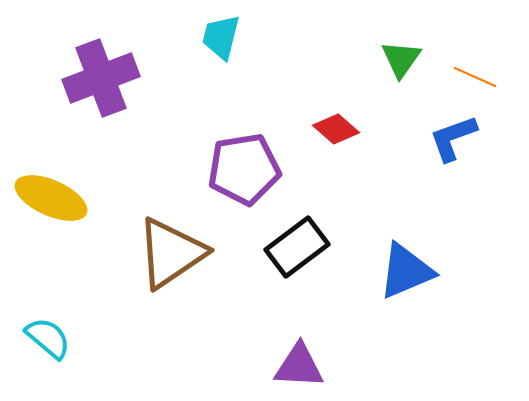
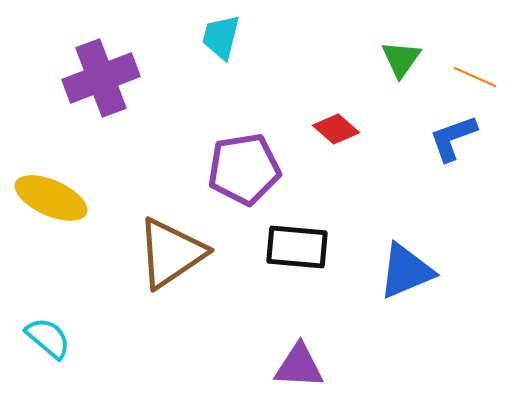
black rectangle: rotated 42 degrees clockwise
